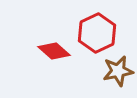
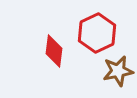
red diamond: rotated 56 degrees clockwise
